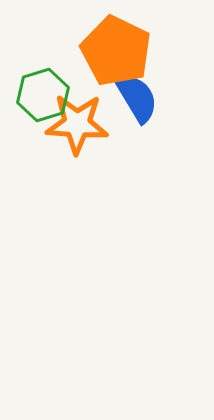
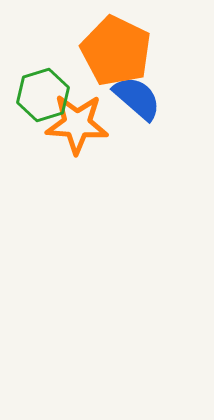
blue semicircle: rotated 18 degrees counterclockwise
